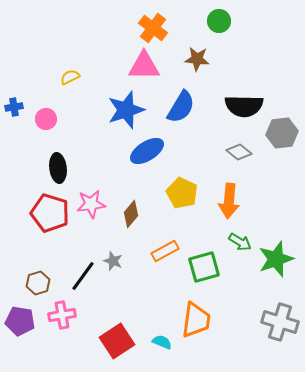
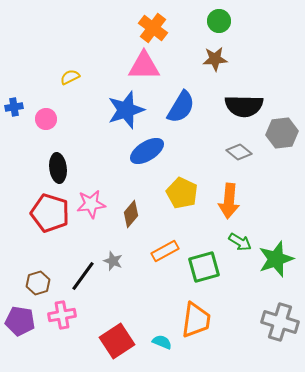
brown star: moved 18 px right; rotated 10 degrees counterclockwise
